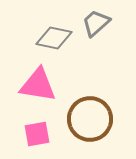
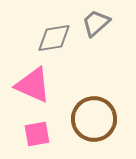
gray diamond: rotated 21 degrees counterclockwise
pink triangle: moved 5 px left; rotated 15 degrees clockwise
brown circle: moved 4 px right
